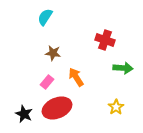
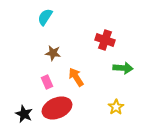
pink rectangle: rotated 64 degrees counterclockwise
